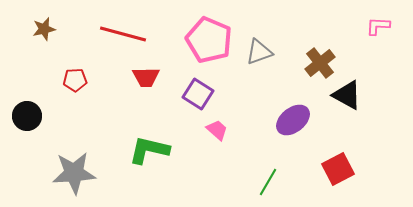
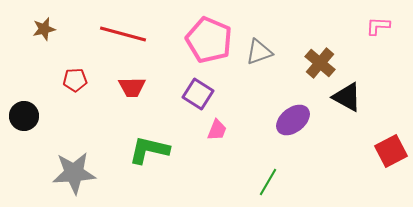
brown cross: rotated 12 degrees counterclockwise
red trapezoid: moved 14 px left, 10 px down
black triangle: moved 2 px down
black circle: moved 3 px left
pink trapezoid: rotated 70 degrees clockwise
red square: moved 53 px right, 18 px up
